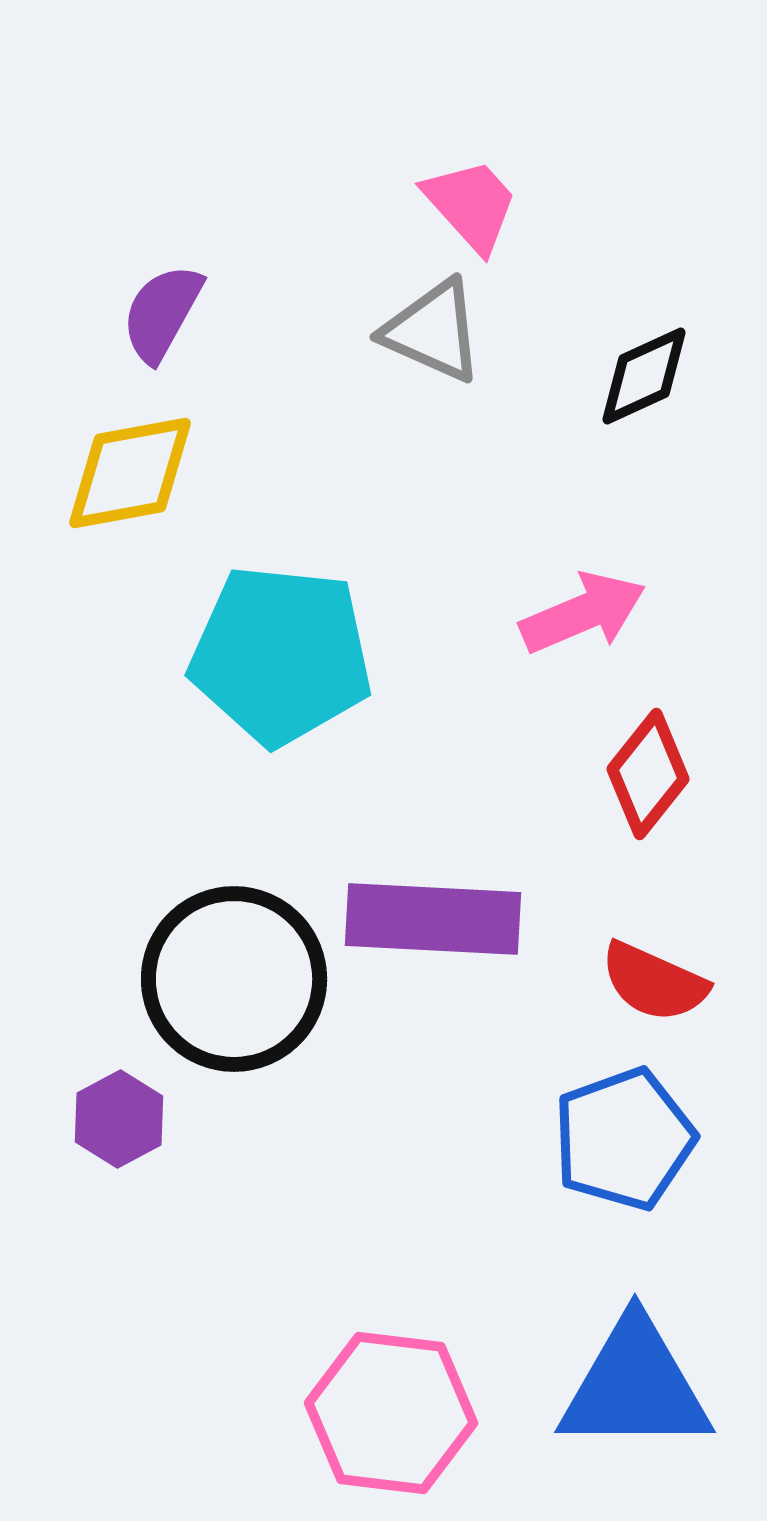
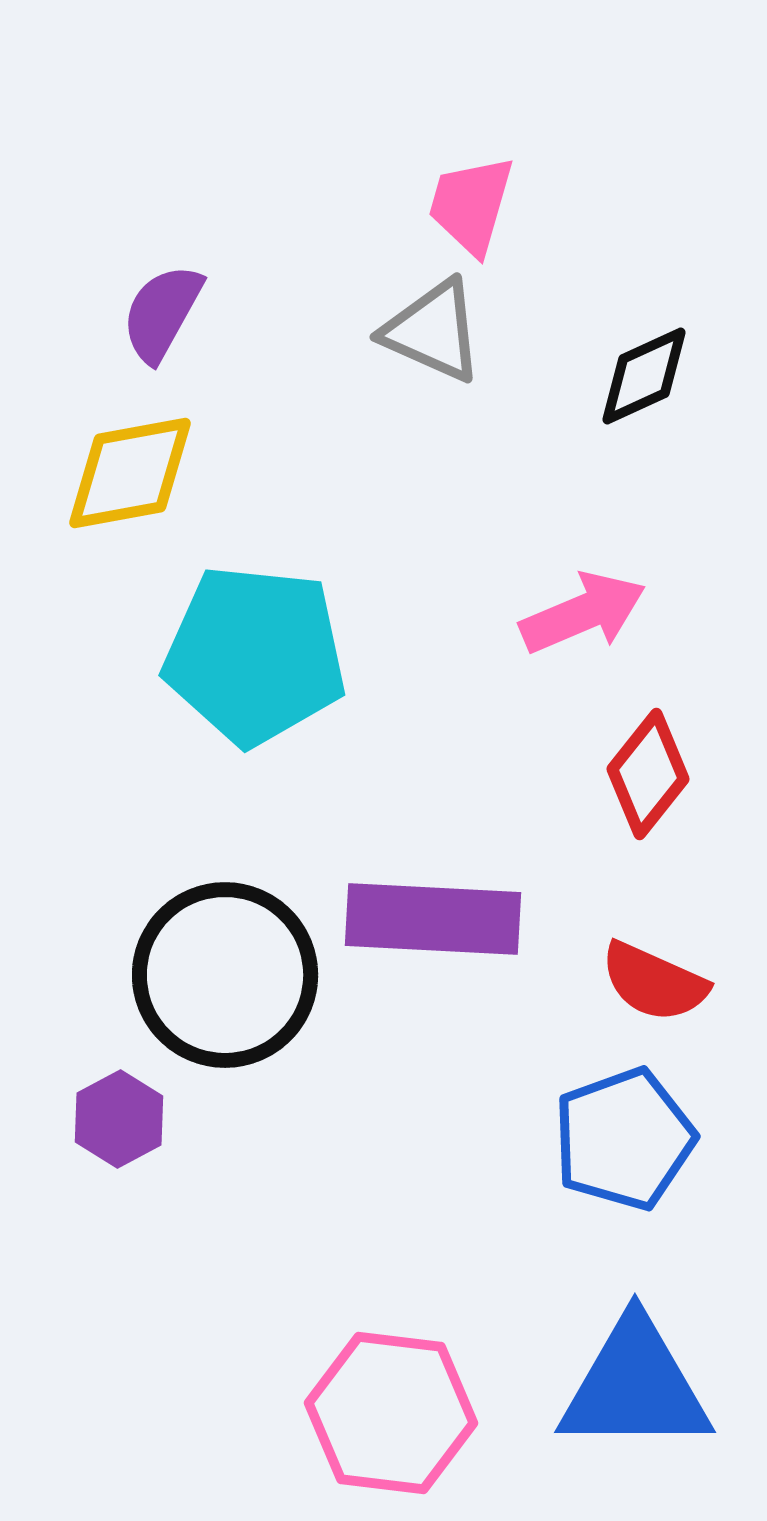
pink trapezoid: rotated 122 degrees counterclockwise
cyan pentagon: moved 26 px left
black circle: moved 9 px left, 4 px up
